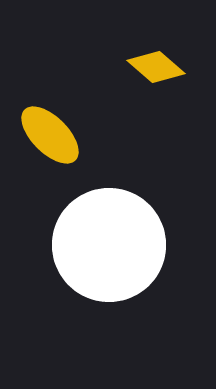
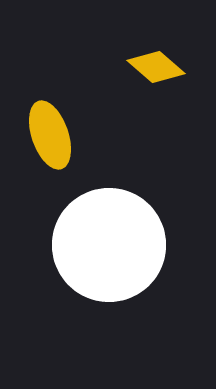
yellow ellipse: rotated 26 degrees clockwise
